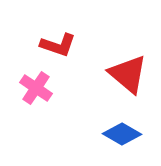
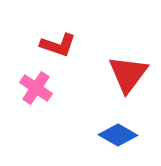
red triangle: rotated 27 degrees clockwise
blue diamond: moved 4 px left, 1 px down
